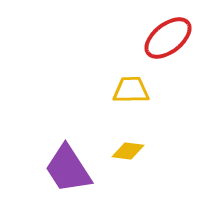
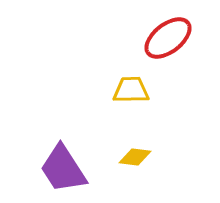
yellow diamond: moved 7 px right, 6 px down
purple trapezoid: moved 5 px left
